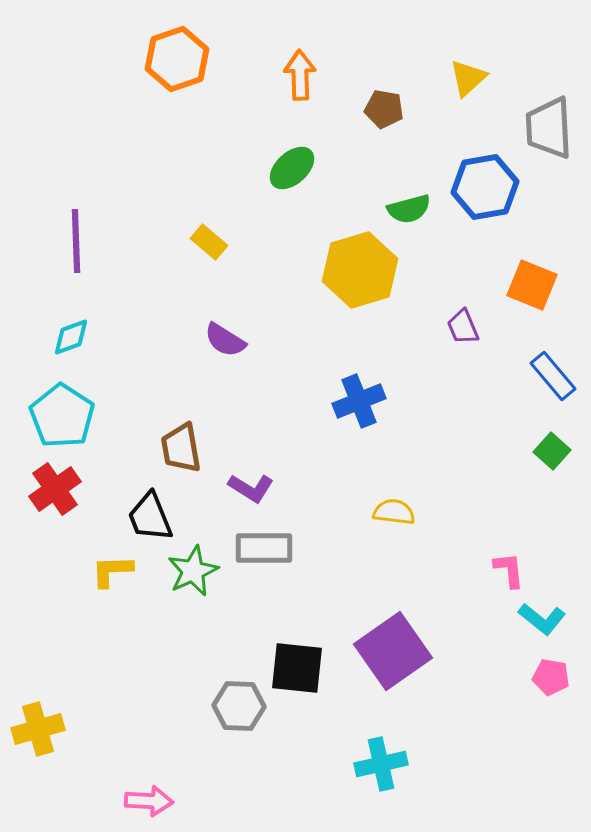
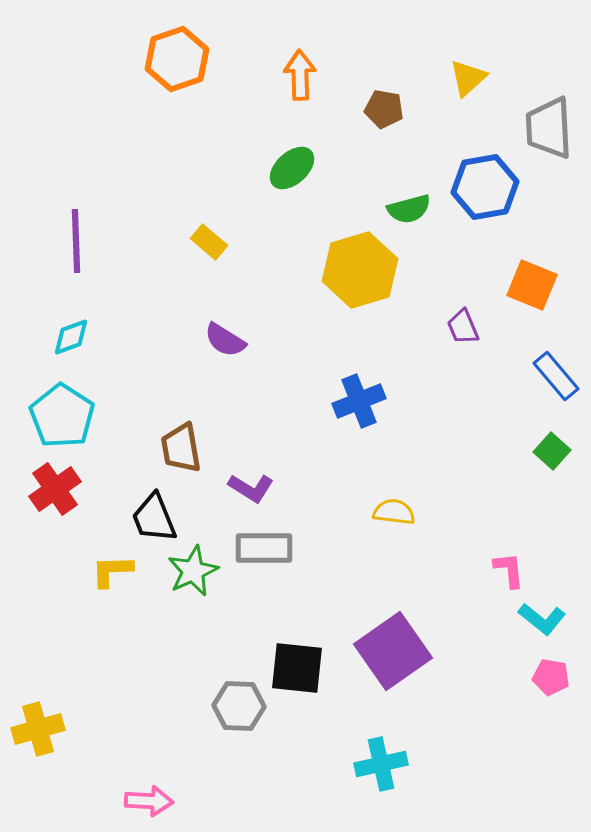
blue rectangle: moved 3 px right
black trapezoid: moved 4 px right, 1 px down
